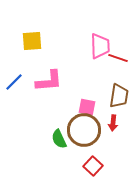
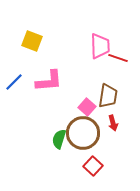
yellow square: rotated 25 degrees clockwise
brown trapezoid: moved 11 px left
pink square: rotated 30 degrees clockwise
red arrow: rotated 21 degrees counterclockwise
brown circle: moved 1 px left, 3 px down
green semicircle: rotated 42 degrees clockwise
